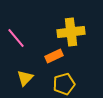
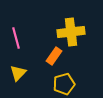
pink line: rotated 25 degrees clockwise
orange rectangle: rotated 30 degrees counterclockwise
yellow triangle: moved 7 px left, 5 px up
